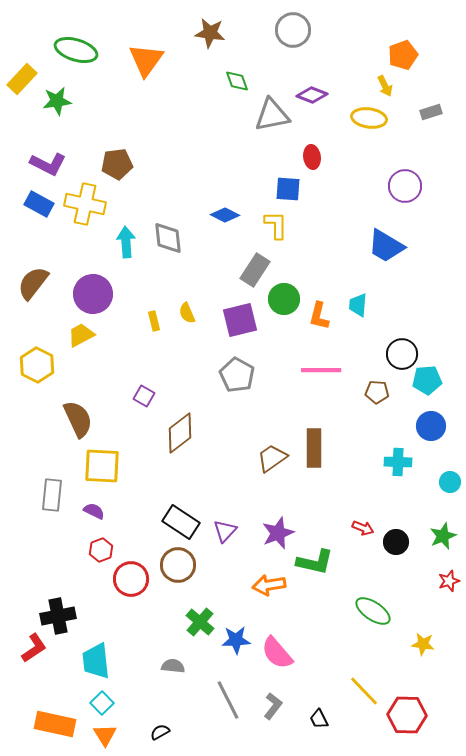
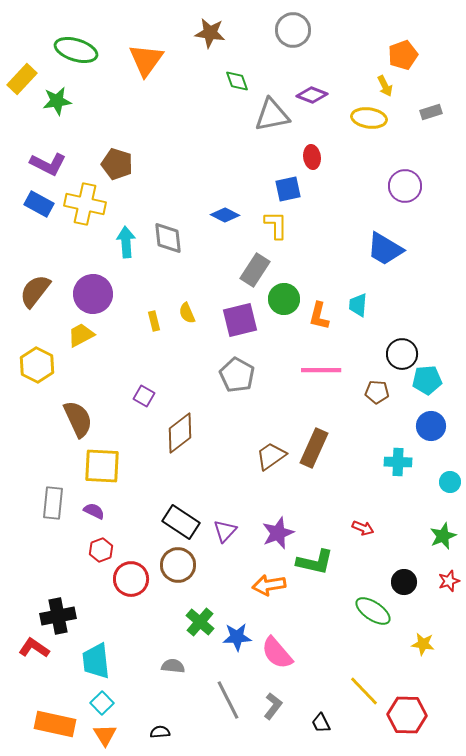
brown pentagon at (117, 164): rotated 24 degrees clockwise
blue square at (288, 189): rotated 16 degrees counterclockwise
blue trapezoid at (386, 246): moved 1 px left, 3 px down
brown semicircle at (33, 283): moved 2 px right, 8 px down
brown rectangle at (314, 448): rotated 24 degrees clockwise
brown trapezoid at (272, 458): moved 1 px left, 2 px up
gray rectangle at (52, 495): moved 1 px right, 8 px down
black circle at (396, 542): moved 8 px right, 40 px down
blue star at (236, 640): moved 1 px right, 3 px up
red L-shape at (34, 648): rotated 112 degrees counterclockwise
black trapezoid at (319, 719): moved 2 px right, 4 px down
black semicircle at (160, 732): rotated 24 degrees clockwise
